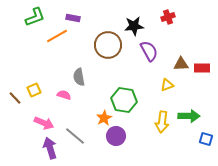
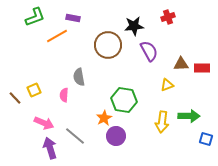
pink semicircle: rotated 104 degrees counterclockwise
